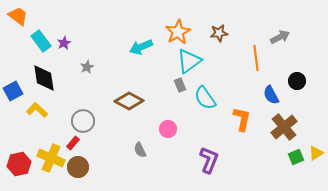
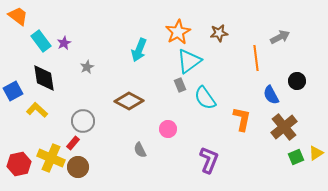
cyan arrow: moved 2 px left, 3 px down; rotated 45 degrees counterclockwise
